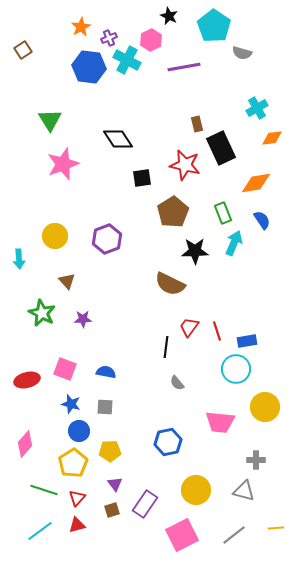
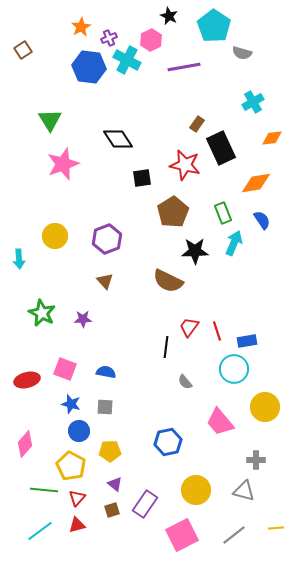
cyan cross at (257, 108): moved 4 px left, 6 px up
brown rectangle at (197, 124): rotated 49 degrees clockwise
brown triangle at (67, 281): moved 38 px right
brown semicircle at (170, 284): moved 2 px left, 3 px up
cyan circle at (236, 369): moved 2 px left
gray semicircle at (177, 383): moved 8 px right, 1 px up
pink trapezoid at (220, 422): rotated 44 degrees clockwise
yellow pentagon at (73, 463): moved 2 px left, 3 px down; rotated 12 degrees counterclockwise
purple triangle at (115, 484): rotated 14 degrees counterclockwise
green line at (44, 490): rotated 12 degrees counterclockwise
